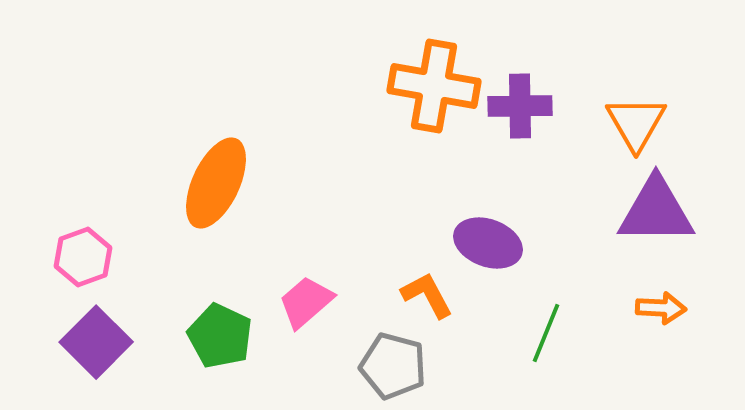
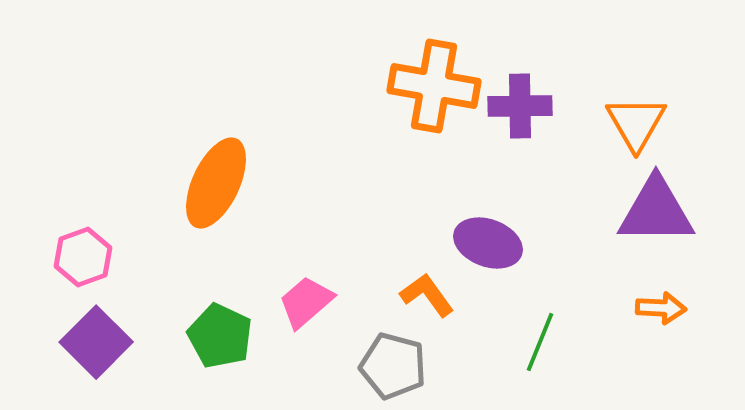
orange L-shape: rotated 8 degrees counterclockwise
green line: moved 6 px left, 9 px down
